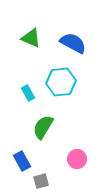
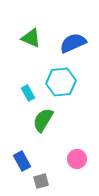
blue semicircle: rotated 52 degrees counterclockwise
green semicircle: moved 7 px up
